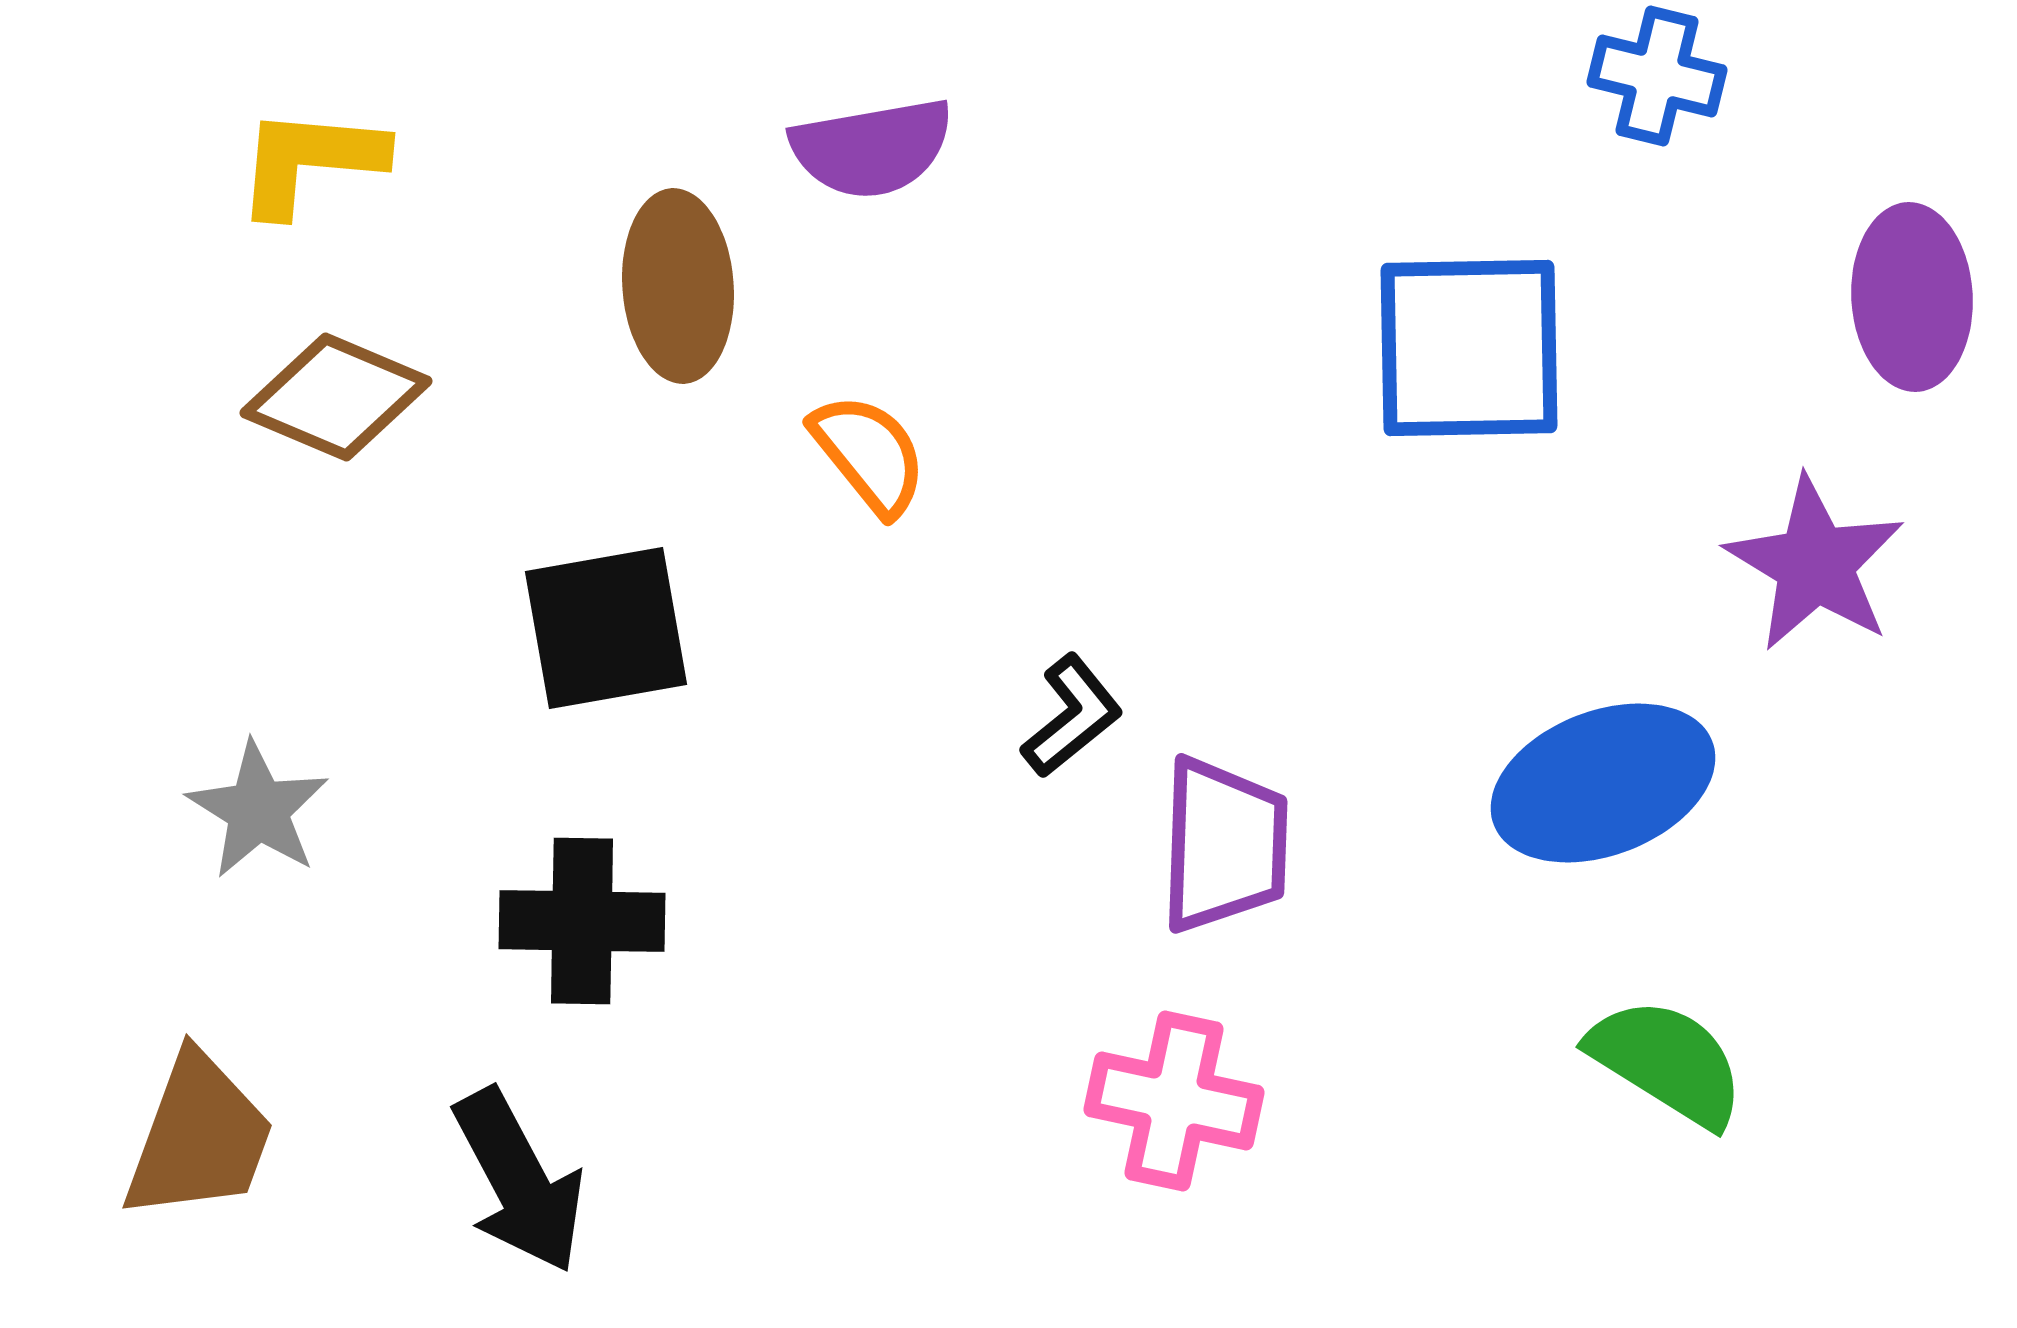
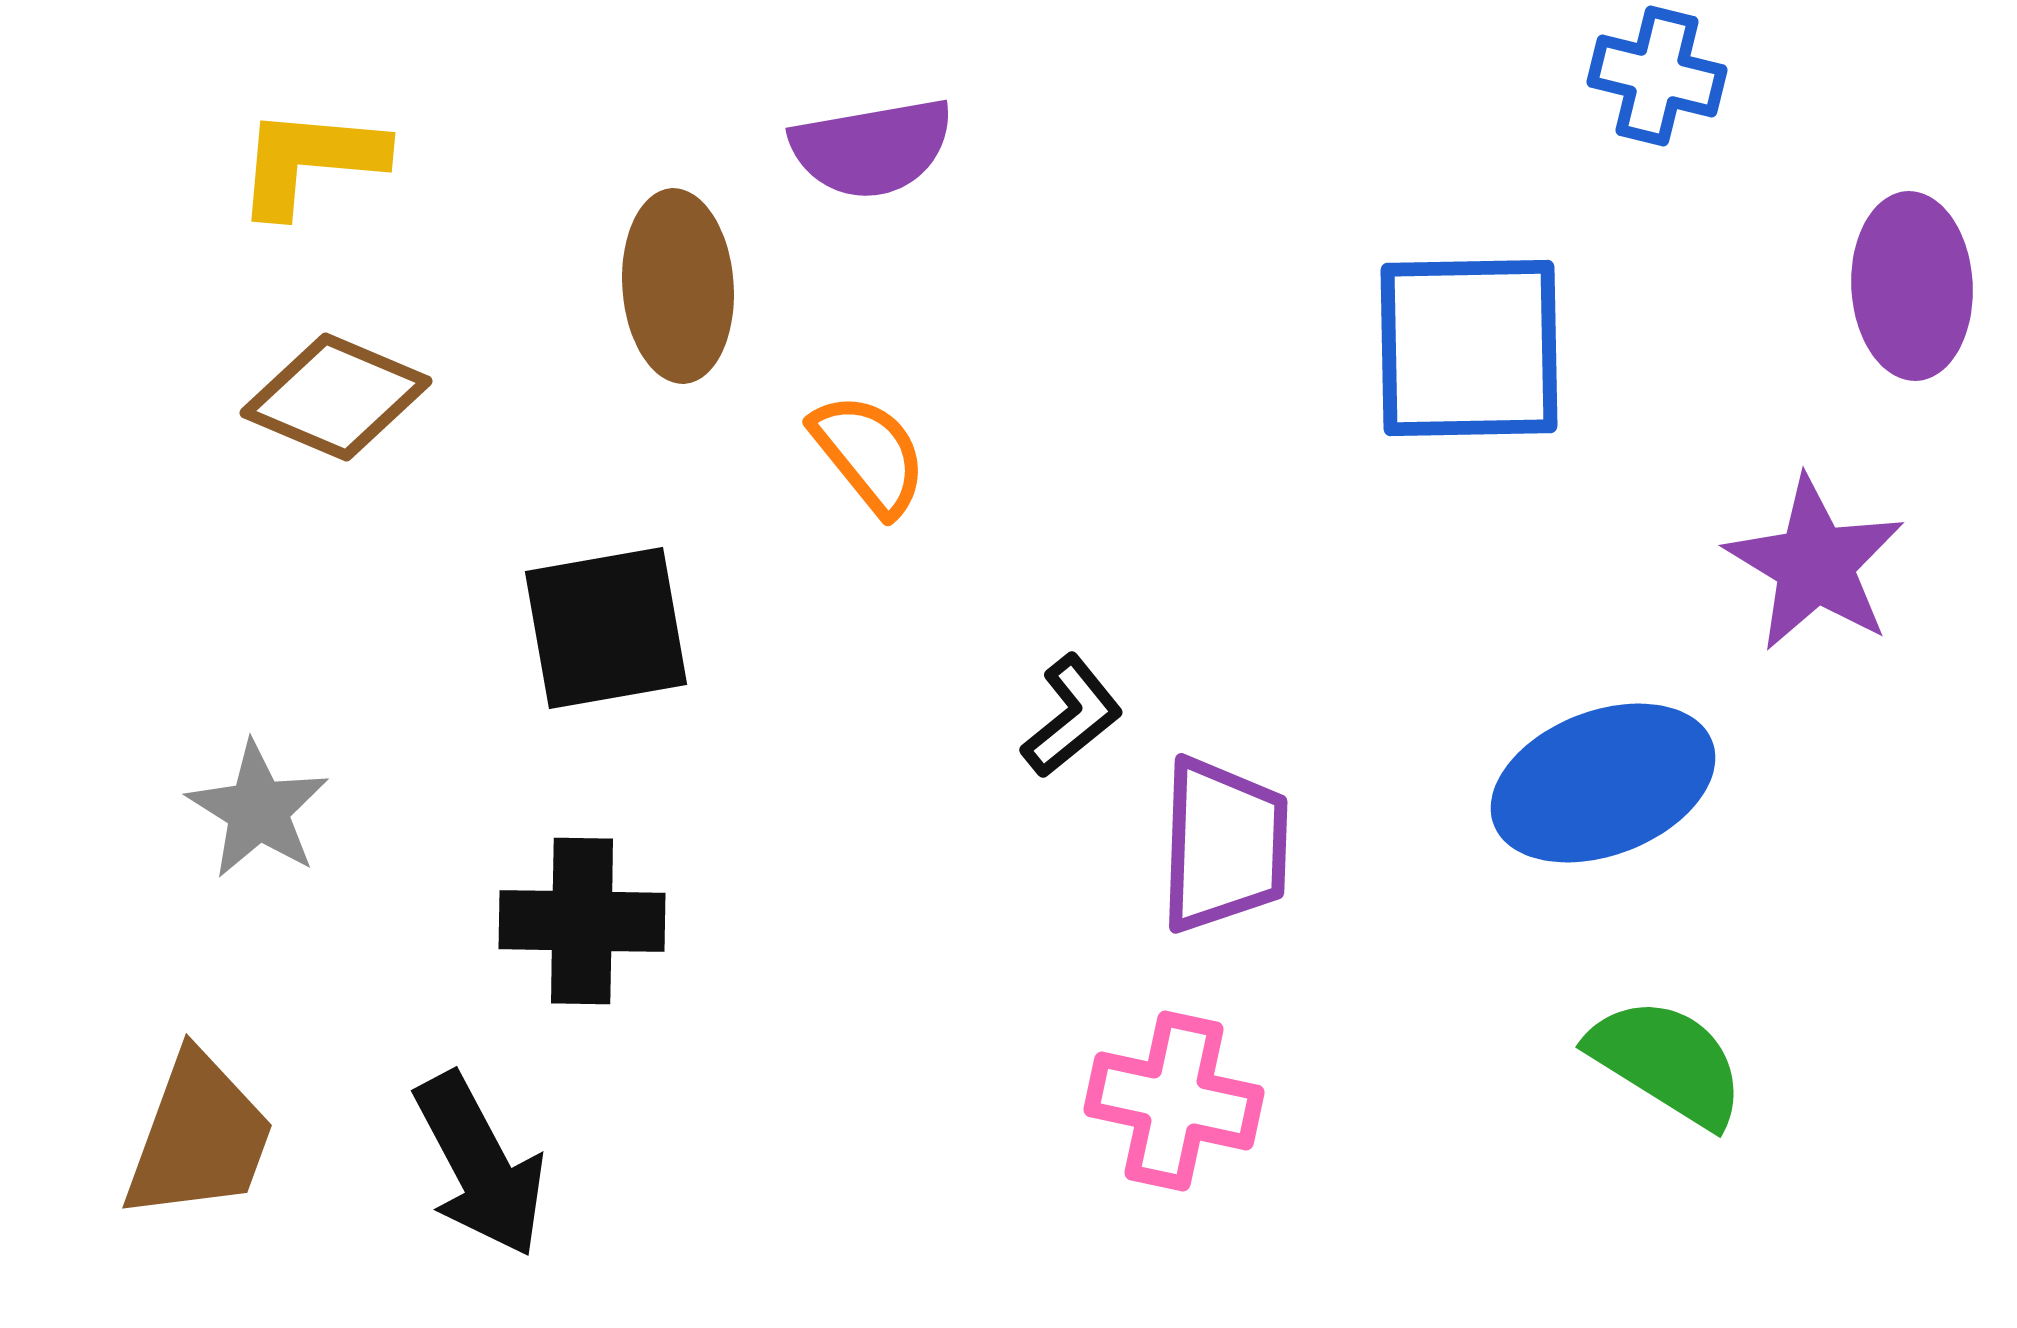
purple ellipse: moved 11 px up
black arrow: moved 39 px left, 16 px up
